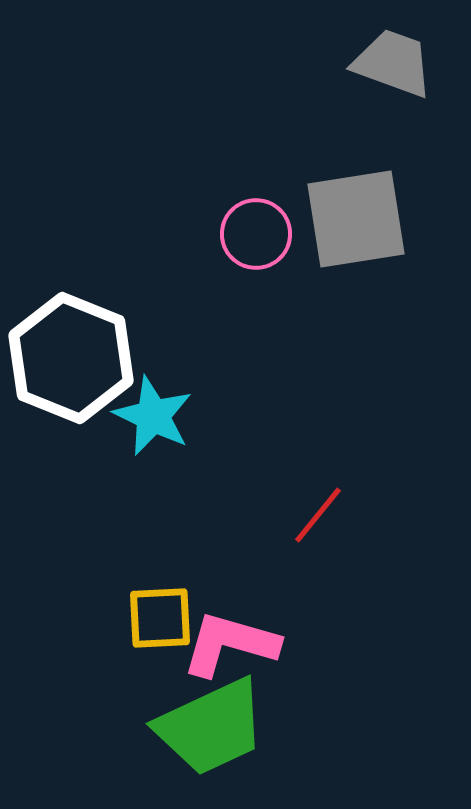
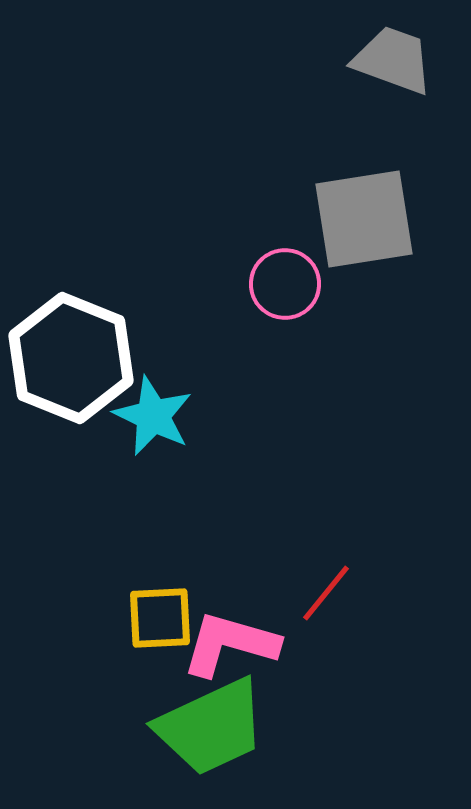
gray trapezoid: moved 3 px up
gray square: moved 8 px right
pink circle: moved 29 px right, 50 px down
red line: moved 8 px right, 78 px down
